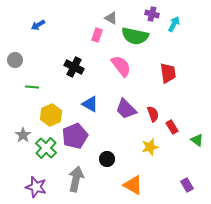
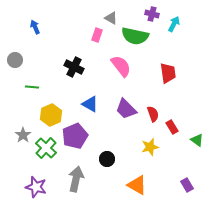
blue arrow: moved 3 px left, 2 px down; rotated 96 degrees clockwise
orange triangle: moved 4 px right
